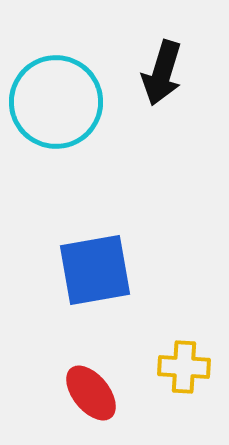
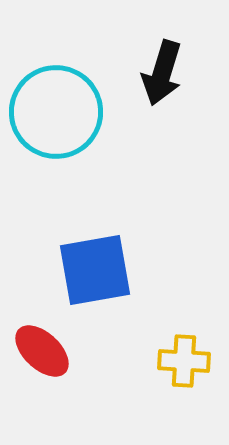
cyan circle: moved 10 px down
yellow cross: moved 6 px up
red ellipse: moved 49 px left, 42 px up; rotated 8 degrees counterclockwise
